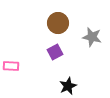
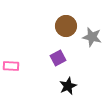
brown circle: moved 8 px right, 3 px down
purple square: moved 3 px right, 6 px down
